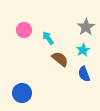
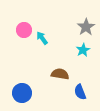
cyan arrow: moved 6 px left
brown semicircle: moved 15 px down; rotated 30 degrees counterclockwise
blue semicircle: moved 4 px left, 18 px down
